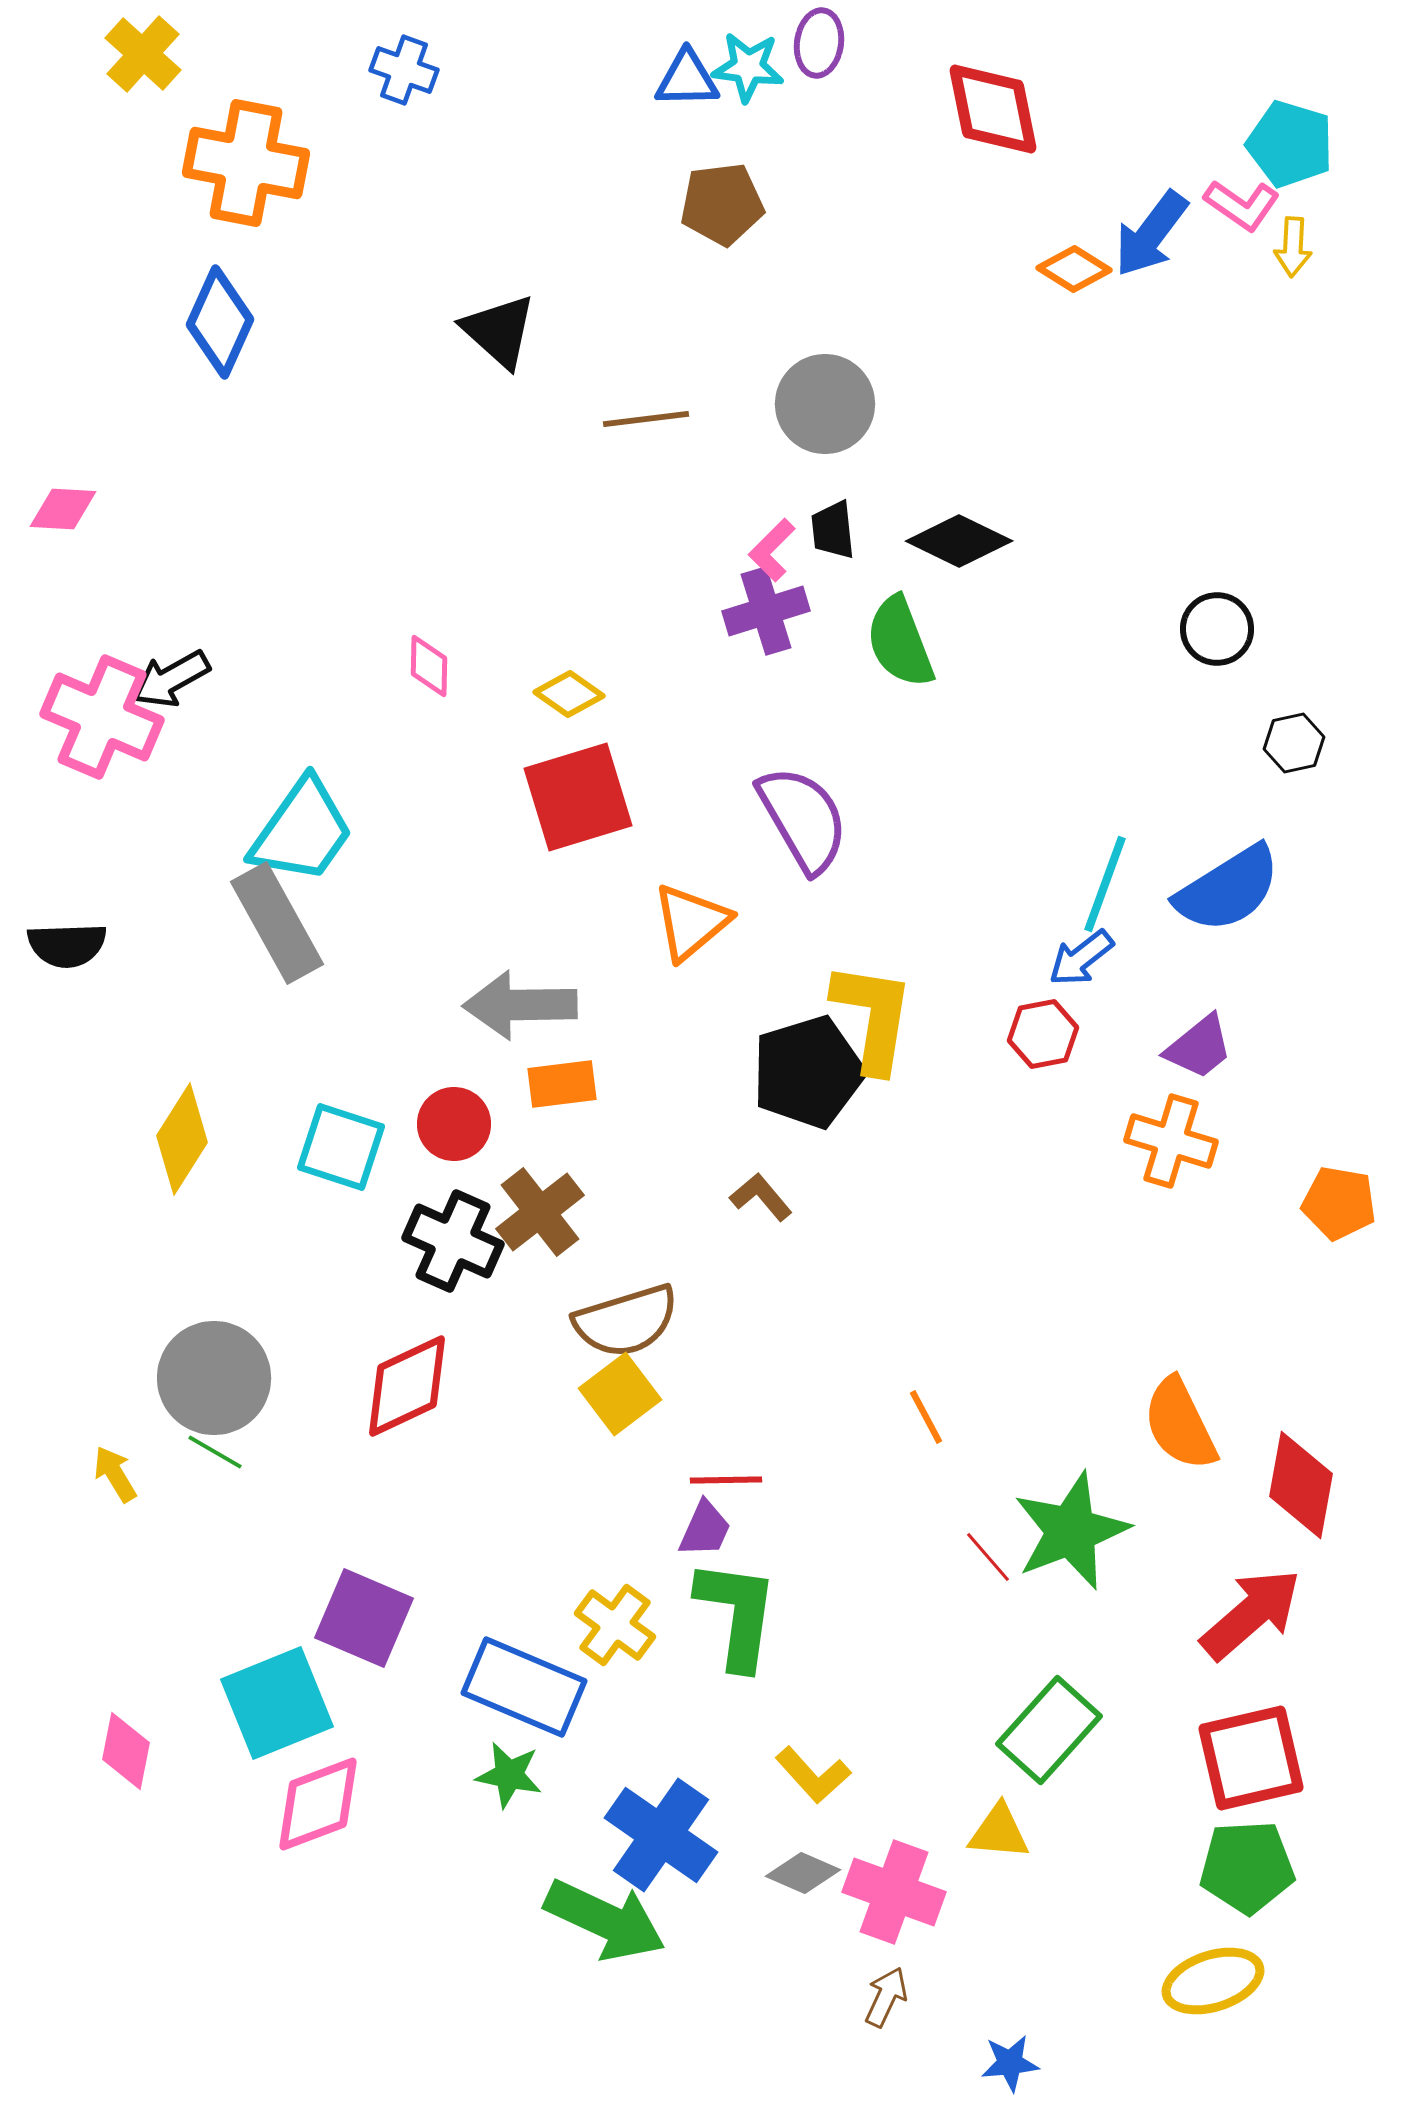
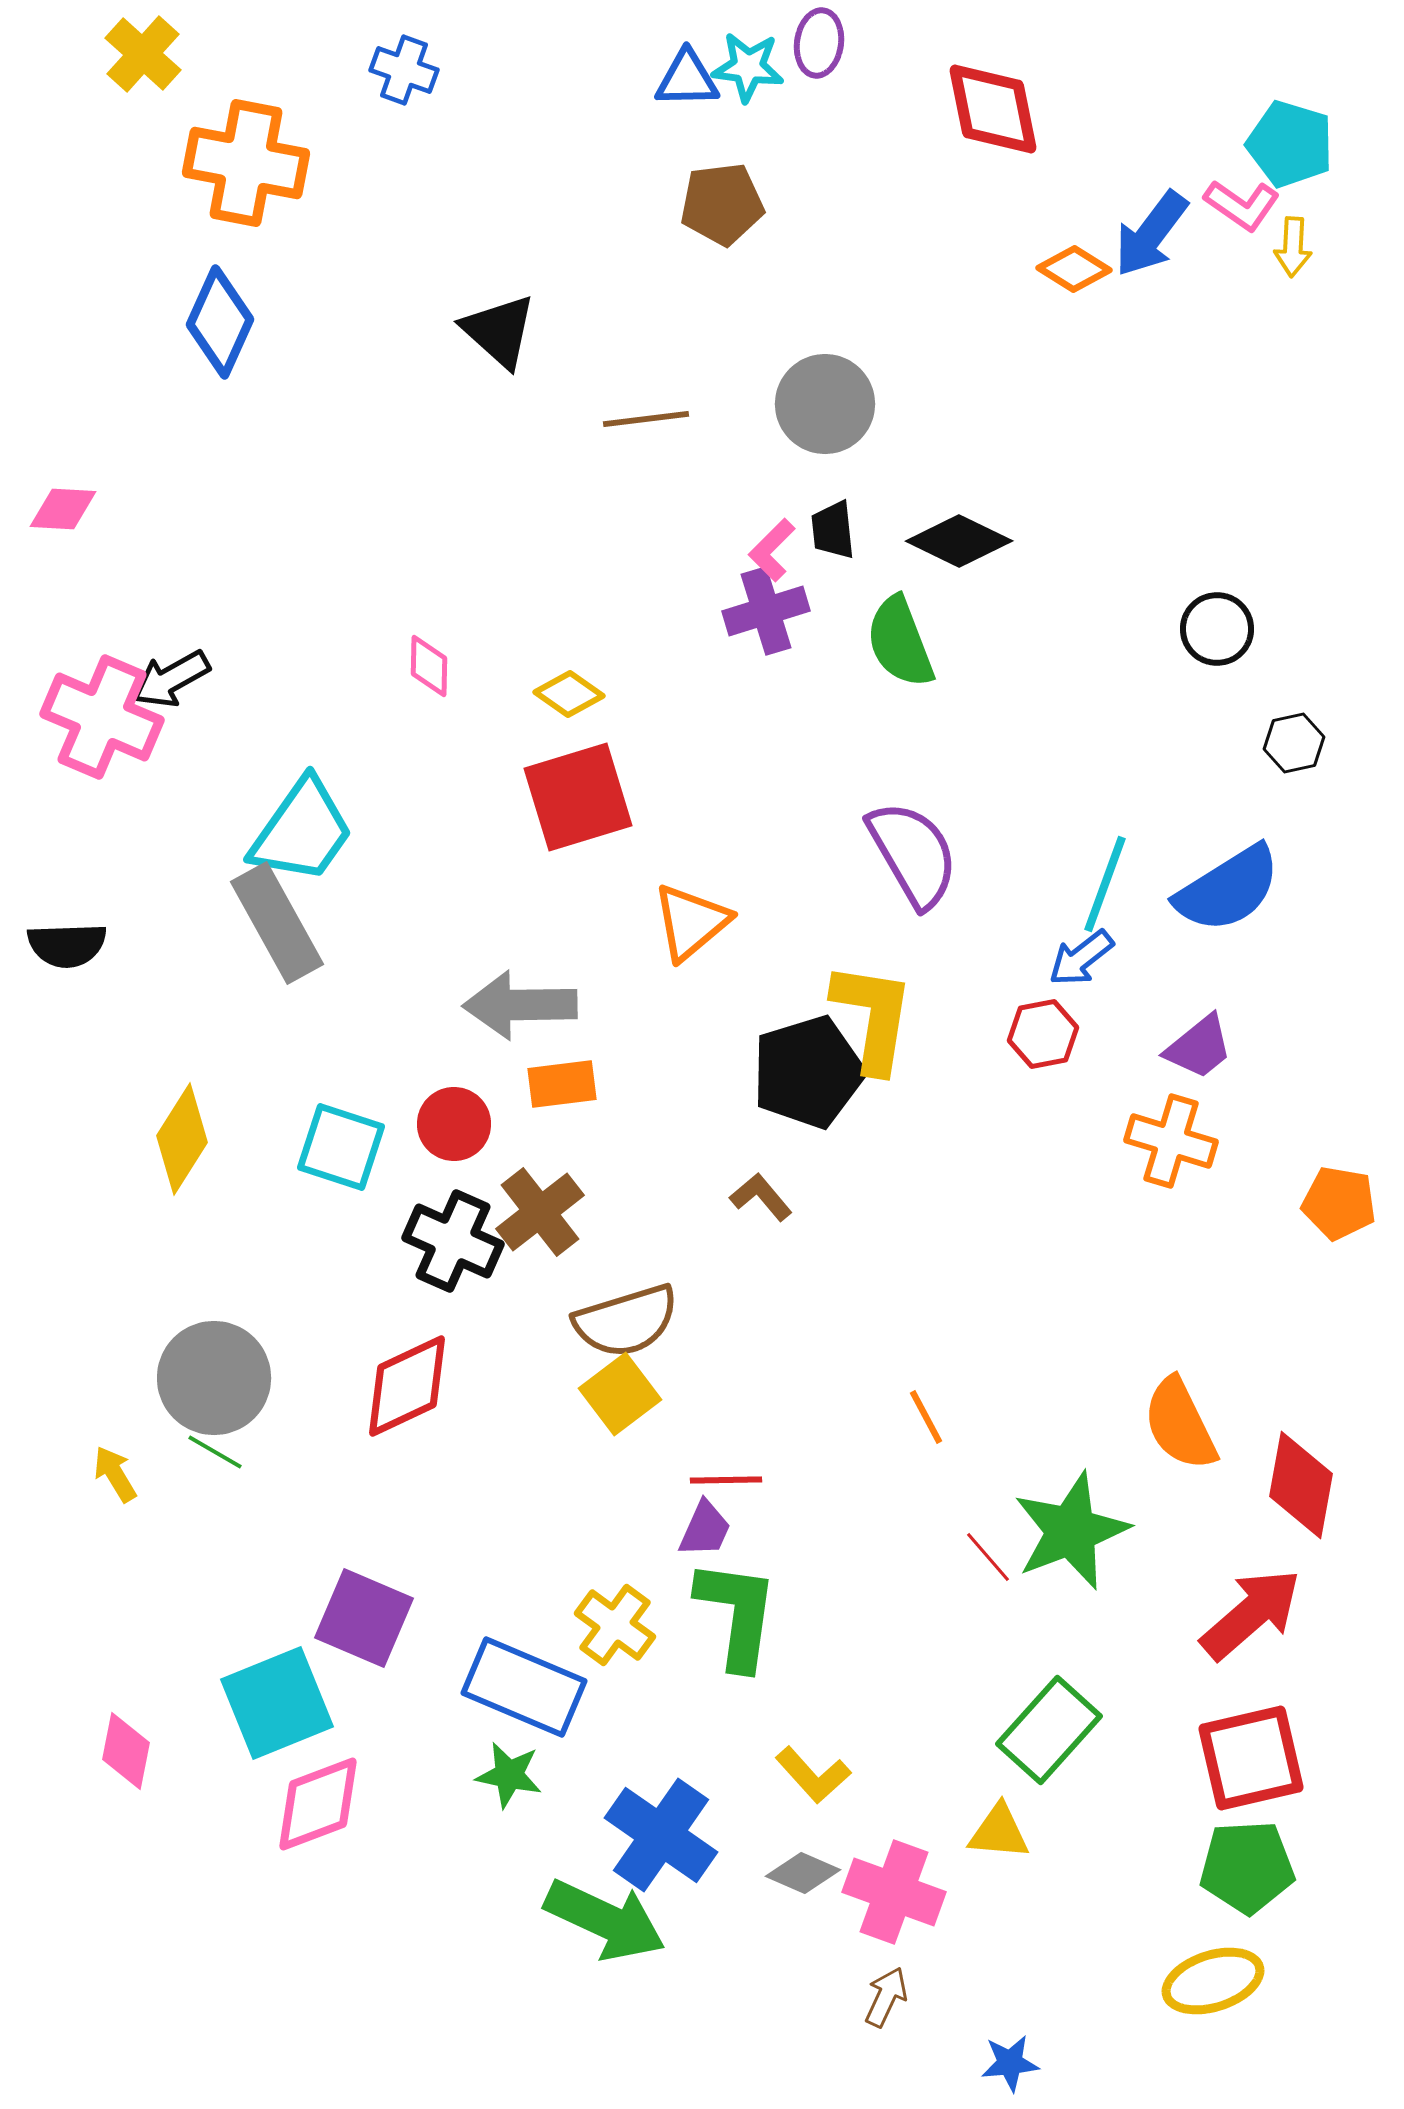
purple semicircle at (803, 819): moved 110 px right, 35 px down
